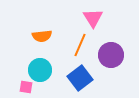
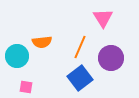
pink triangle: moved 10 px right
orange semicircle: moved 6 px down
orange line: moved 2 px down
purple circle: moved 3 px down
cyan circle: moved 23 px left, 14 px up
